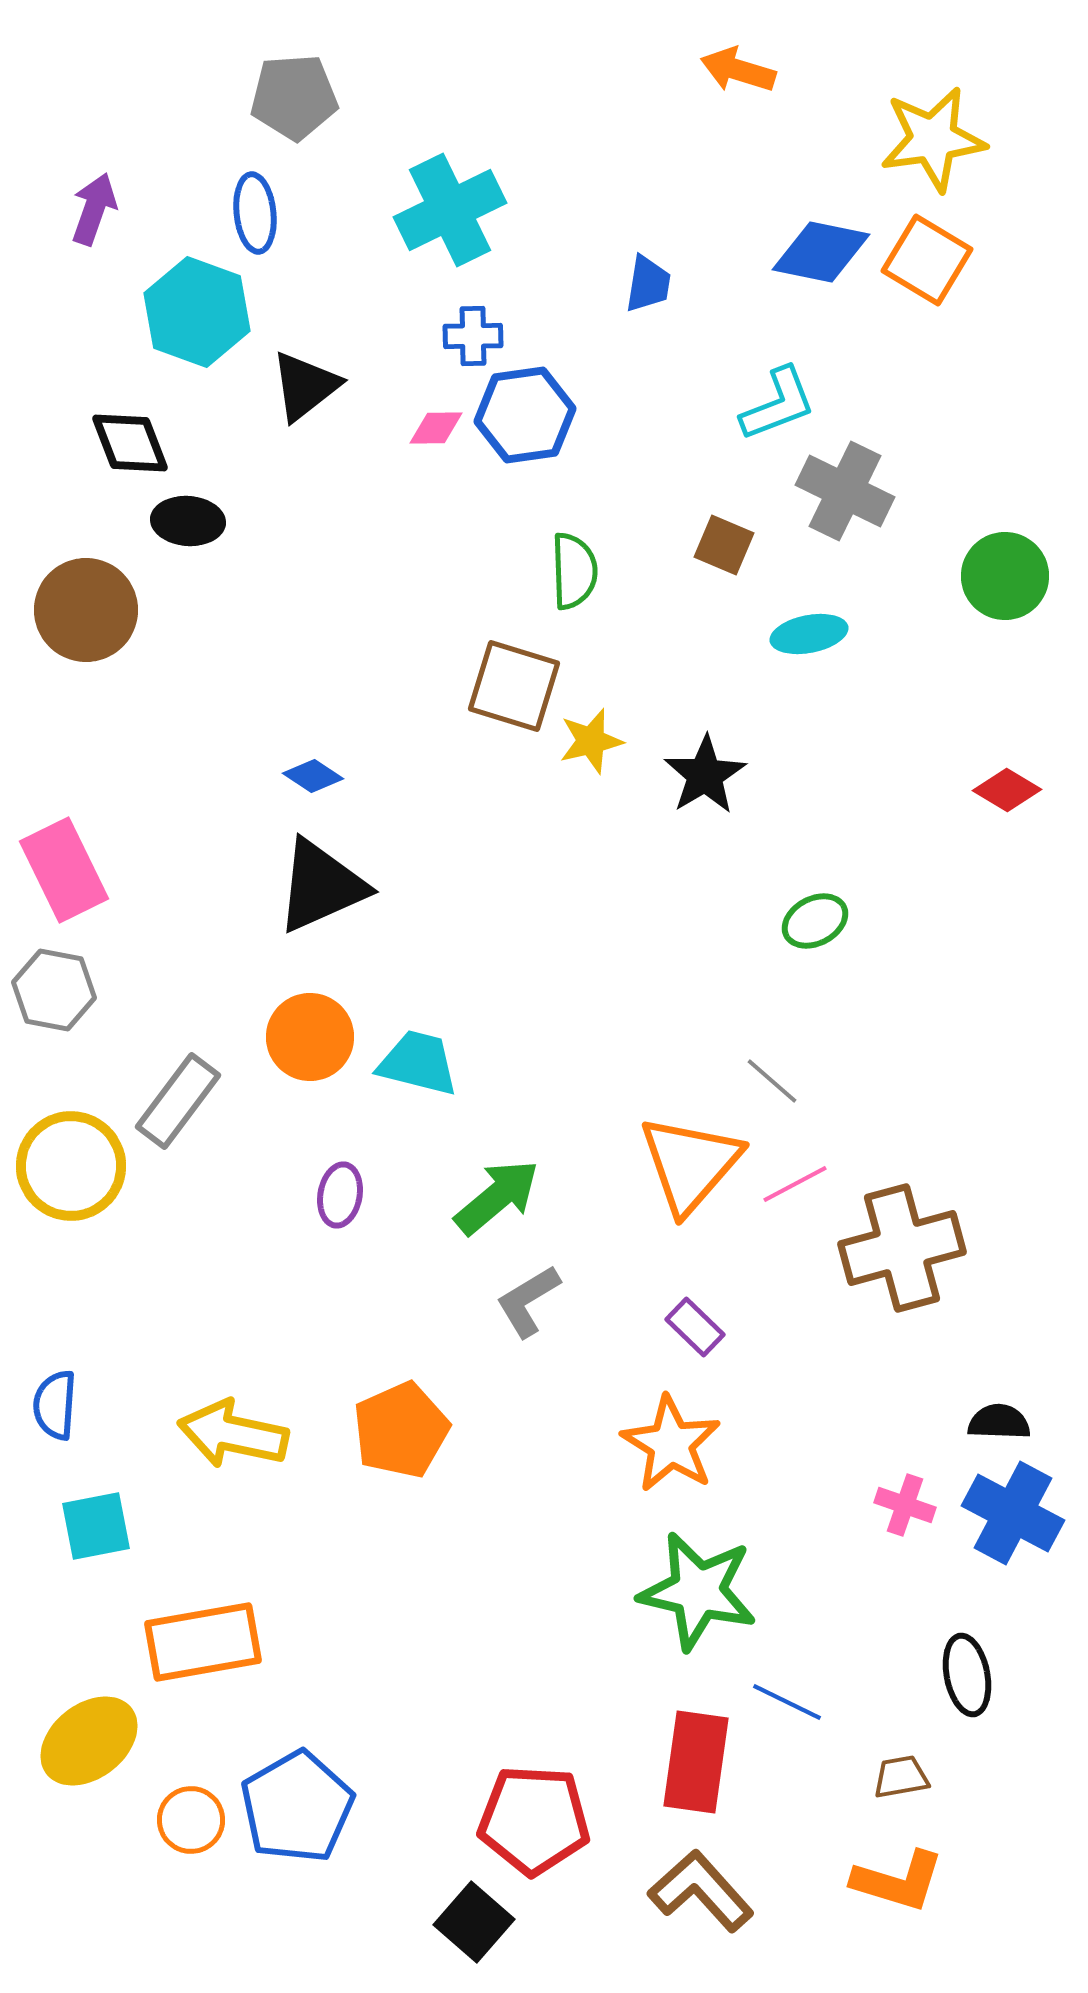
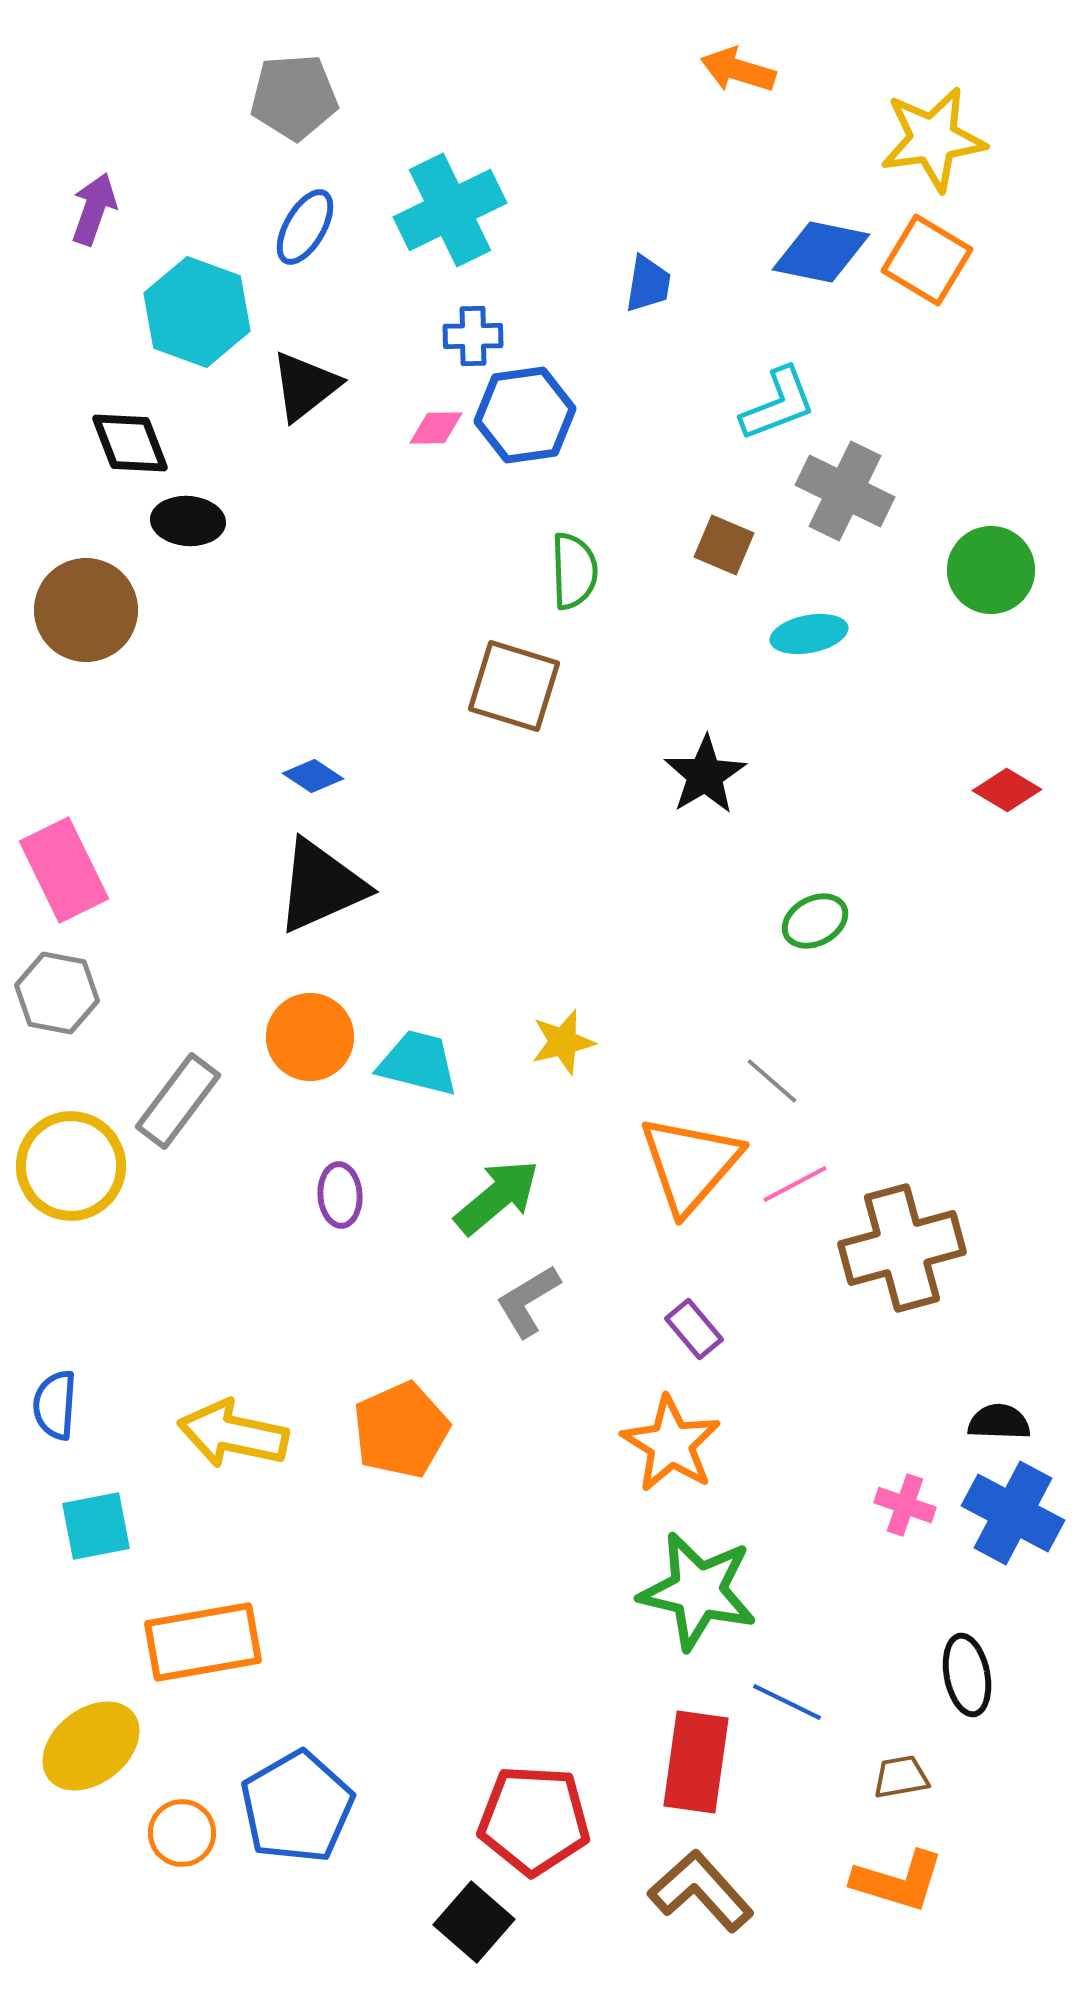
blue ellipse at (255, 213): moved 50 px right, 14 px down; rotated 36 degrees clockwise
green circle at (1005, 576): moved 14 px left, 6 px up
yellow star at (591, 741): moved 28 px left, 301 px down
gray hexagon at (54, 990): moved 3 px right, 3 px down
purple ellipse at (340, 1195): rotated 14 degrees counterclockwise
purple rectangle at (695, 1327): moved 1 px left, 2 px down; rotated 6 degrees clockwise
yellow ellipse at (89, 1741): moved 2 px right, 5 px down
orange circle at (191, 1820): moved 9 px left, 13 px down
